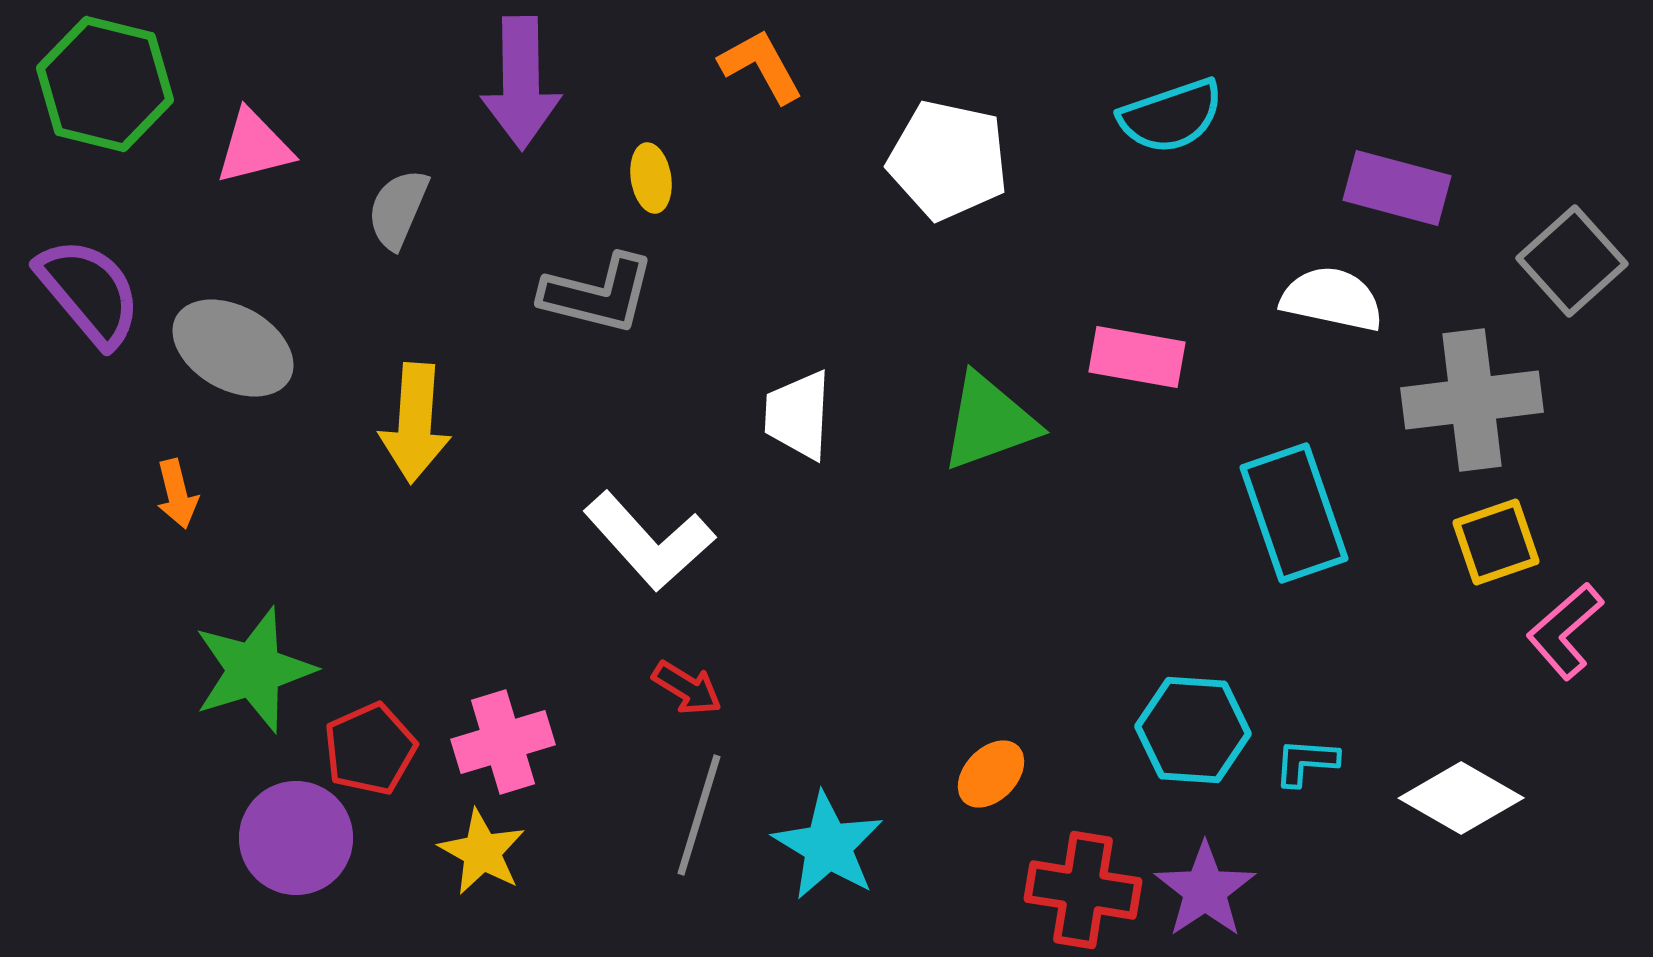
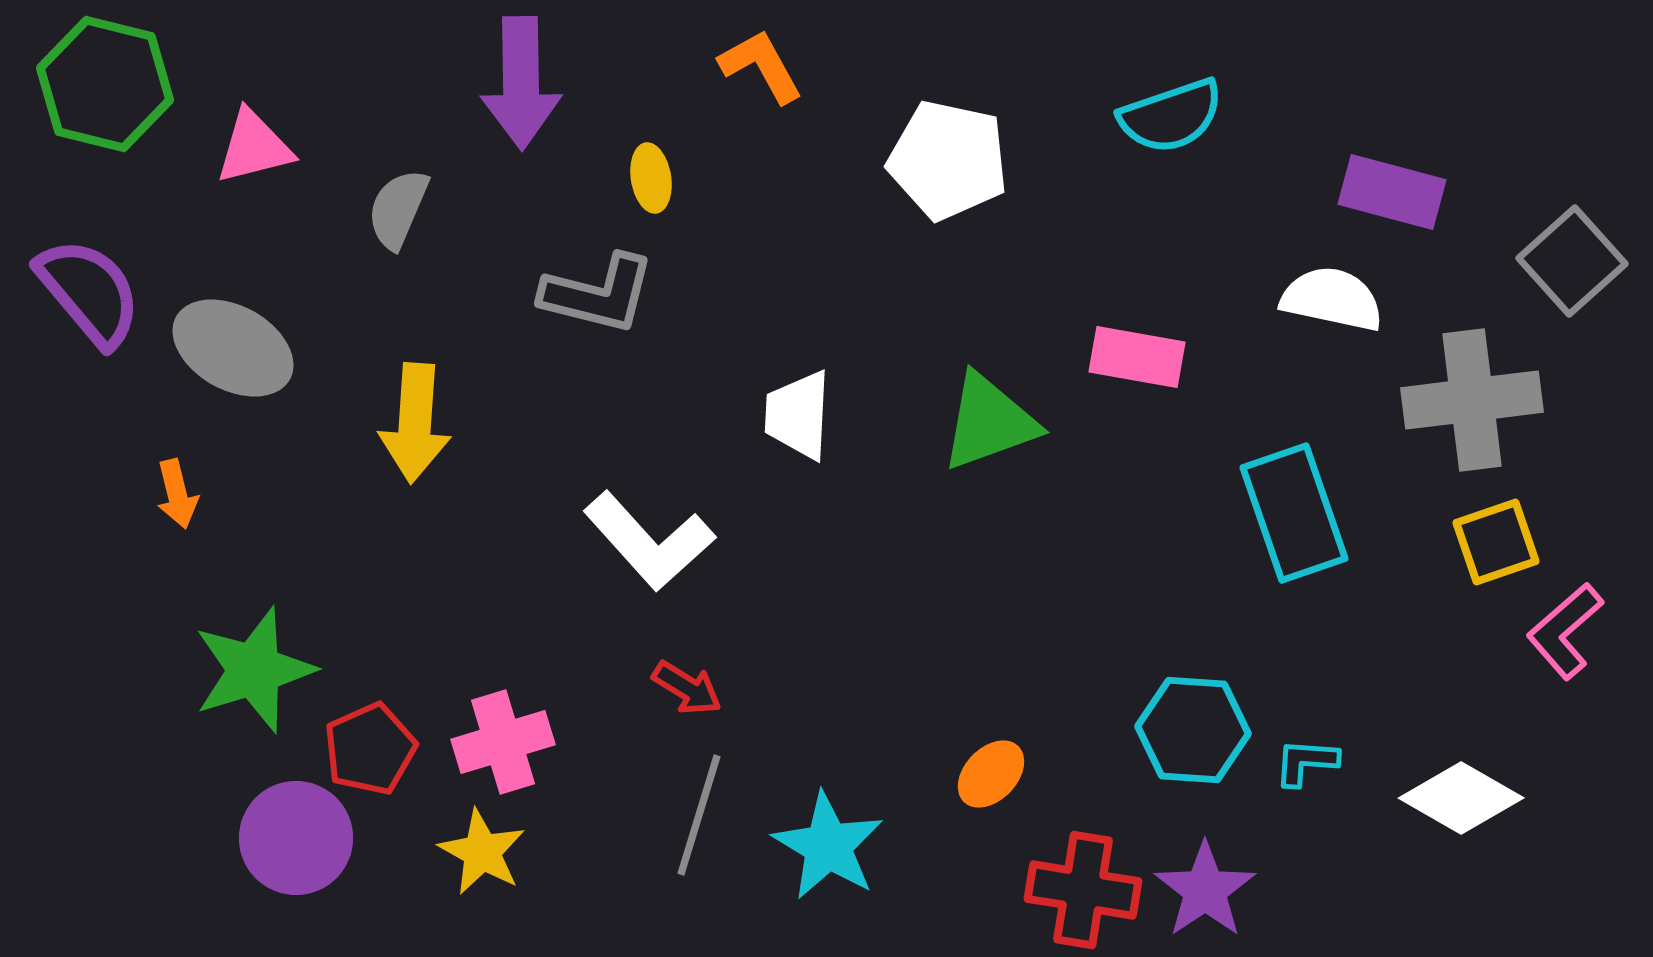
purple rectangle: moved 5 px left, 4 px down
